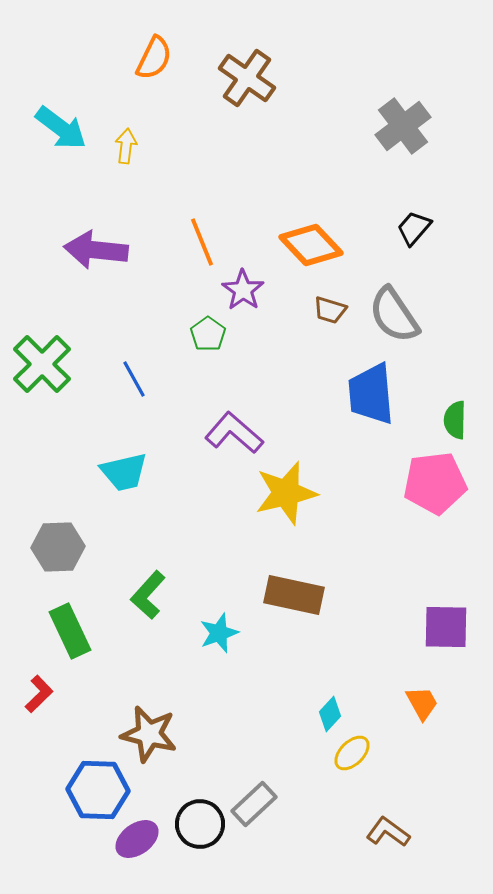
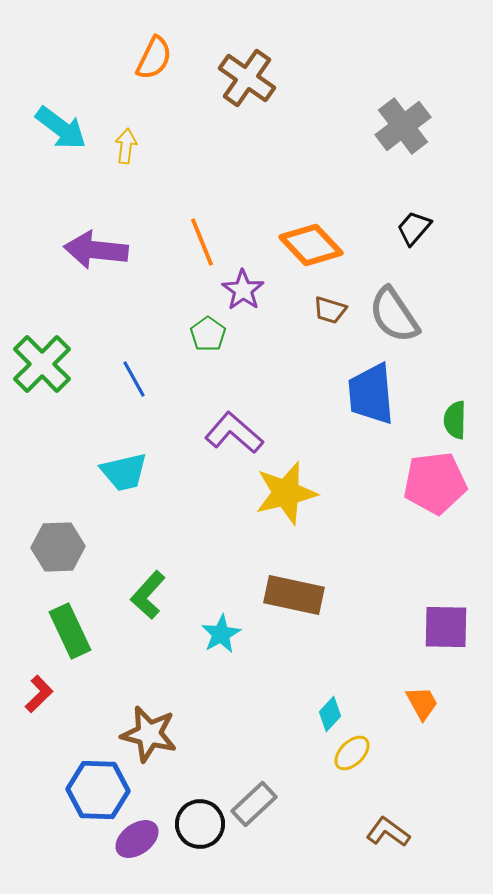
cyan star: moved 2 px right, 1 px down; rotated 9 degrees counterclockwise
